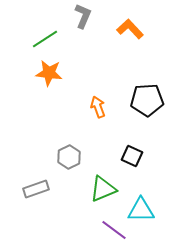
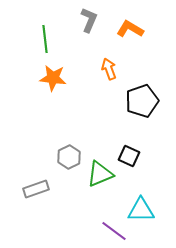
gray L-shape: moved 6 px right, 4 px down
orange L-shape: rotated 16 degrees counterclockwise
green line: rotated 64 degrees counterclockwise
orange star: moved 4 px right, 5 px down
black pentagon: moved 5 px left, 1 px down; rotated 16 degrees counterclockwise
orange arrow: moved 11 px right, 38 px up
black square: moved 3 px left
green triangle: moved 3 px left, 15 px up
purple line: moved 1 px down
